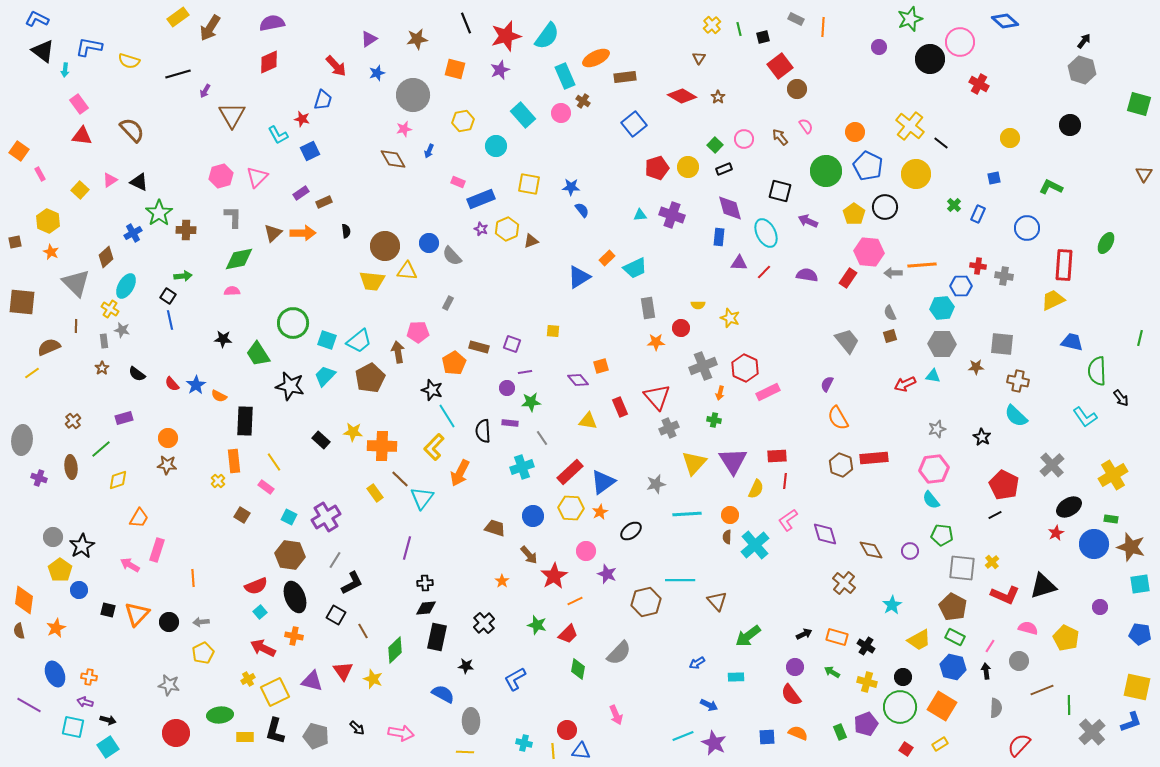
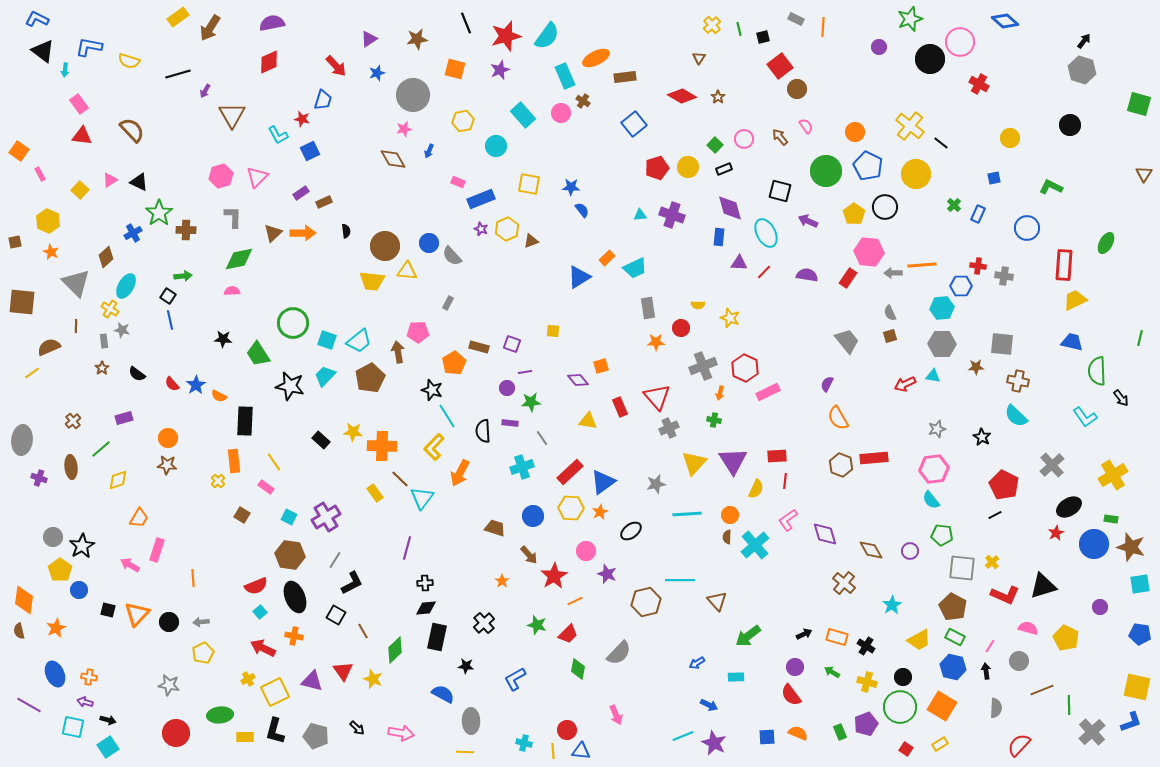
yellow trapezoid at (1053, 300): moved 22 px right
